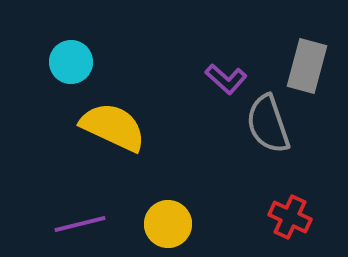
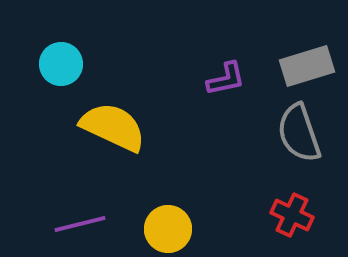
cyan circle: moved 10 px left, 2 px down
gray rectangle: rotated 58 degrees clockwise
purple L-shape: rotated 54 degrees counterclockwise
gray semicircle: moved 31 px right, 9 px down
red cross: moved 2 px right, 2 px up
yellow circle: moved 5 px down
